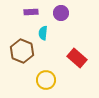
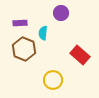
purple rectangle: moved 11 px left, 11 px down
brown hexagon: moved 2 px right, 2 px up
red rectangle: moved 3 px right, 3 px up
yellow circle: moved 7 px right
